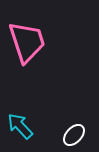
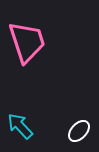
white ellipse: moved 5 px right, 4 px up
